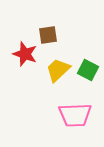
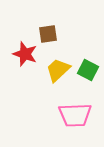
brown square: moved 1 px up
